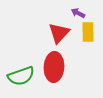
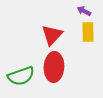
purple arrow: moved 6 px right, 2 px up
red triangle: moved 7 px left, 2 px down
